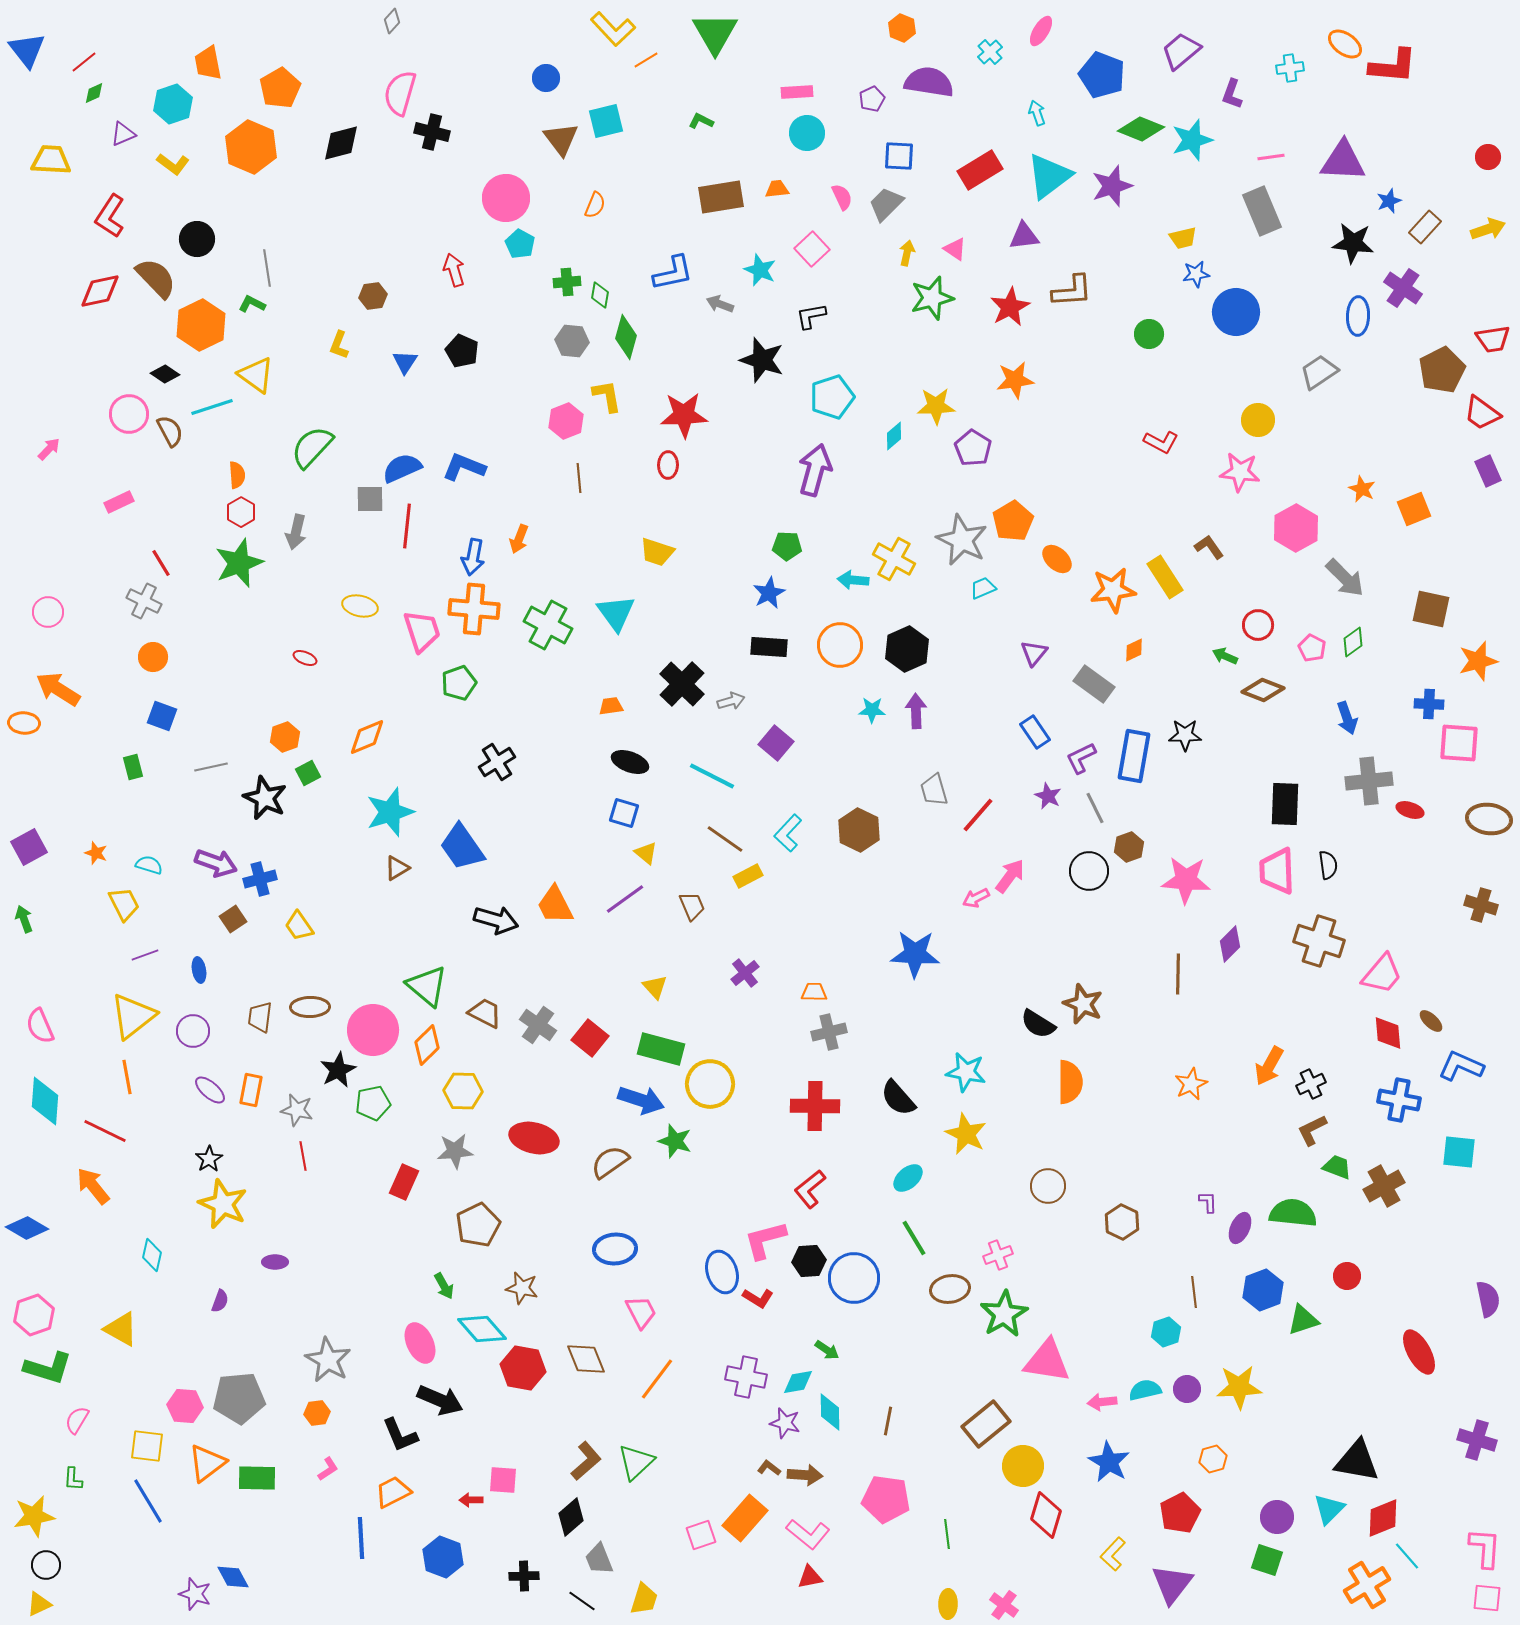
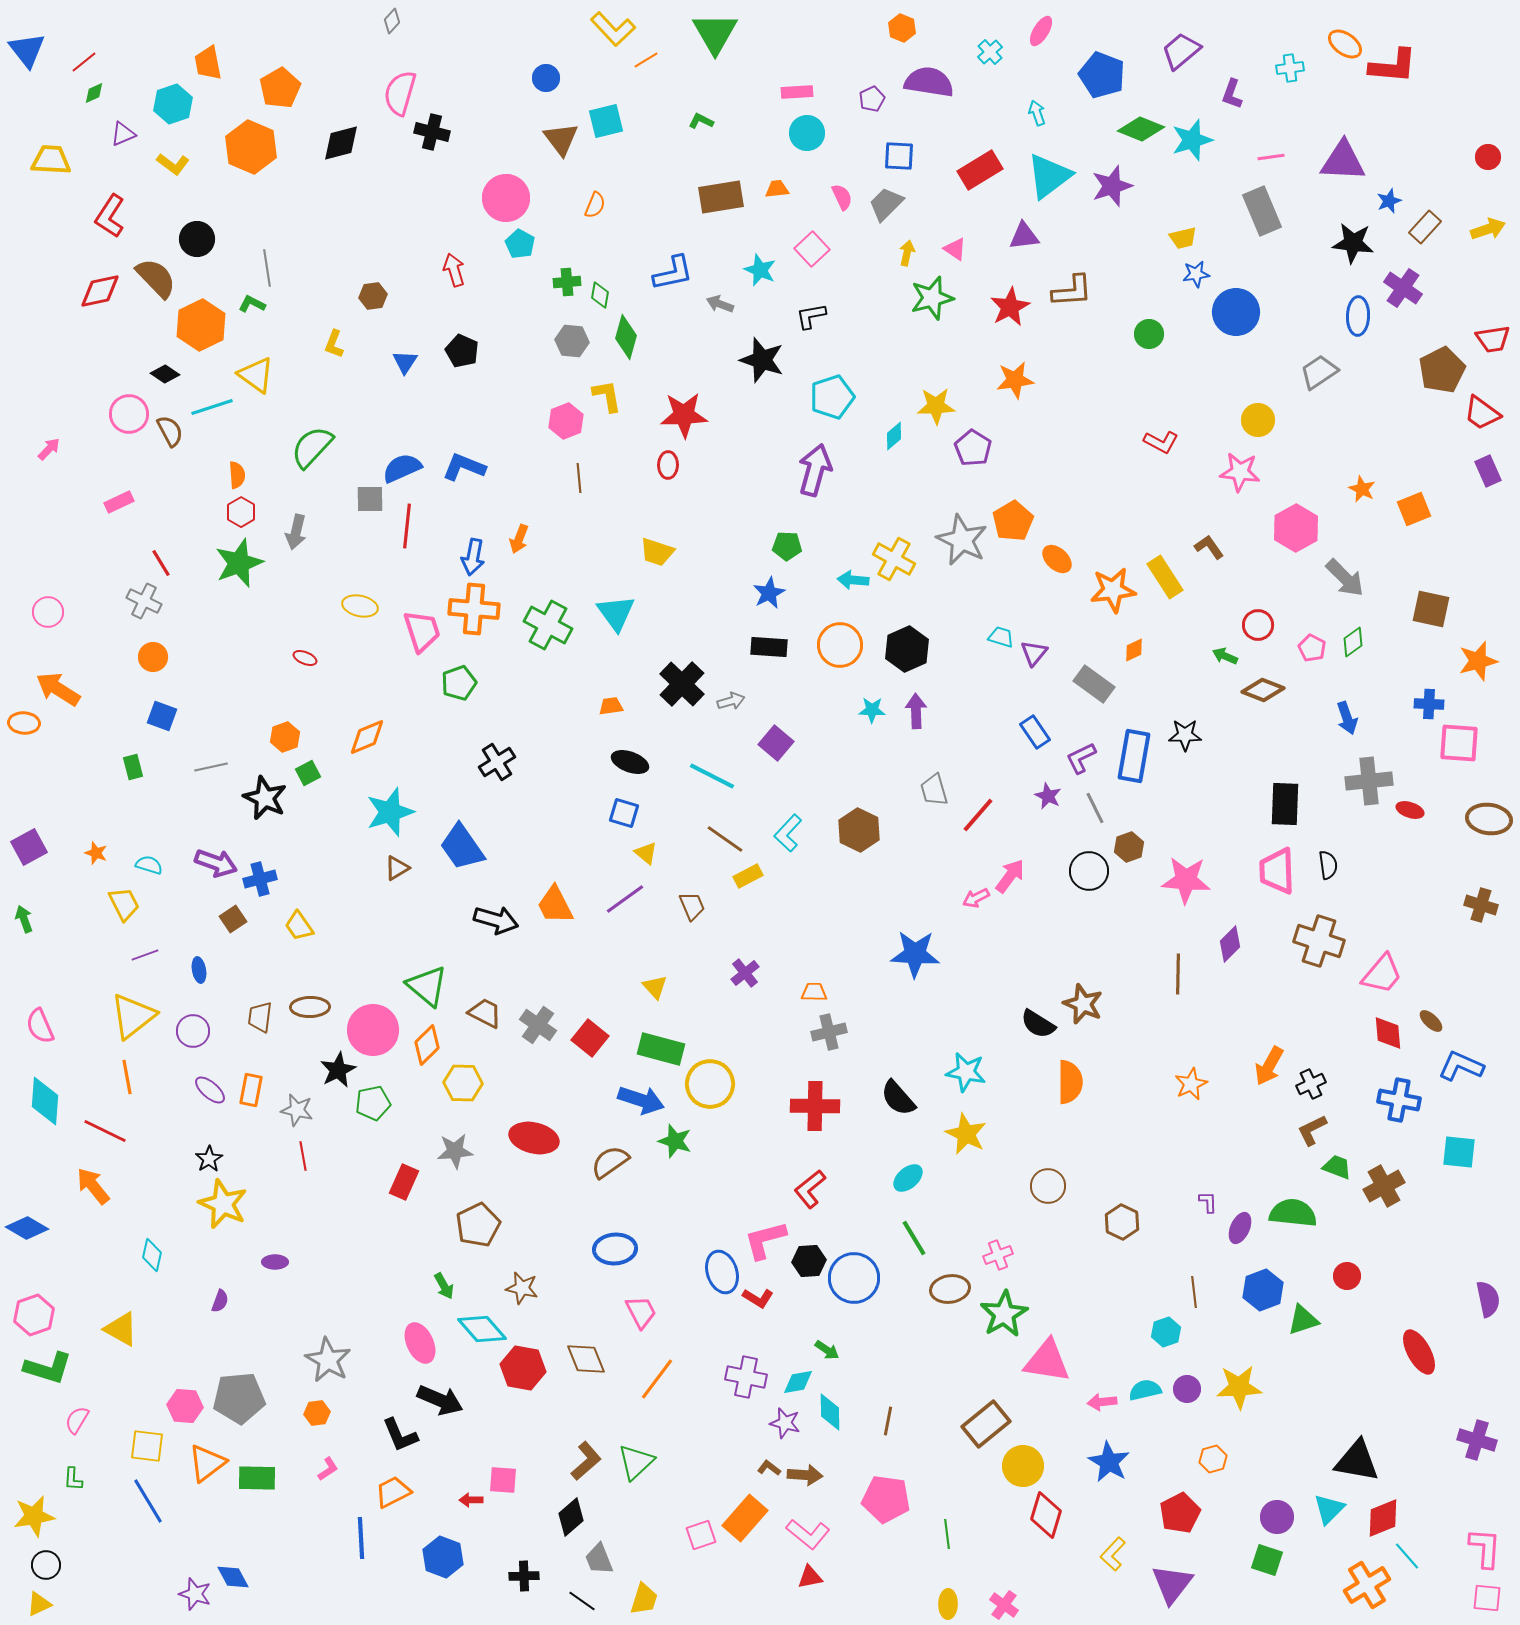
yellow L-shape at (339, 345): moved 5 px left, 1 px up
cyan trapezoid at (983, 588): moved 18 px right, 49 px down; rotated 40 degrees clockwise
yellow hexagon at (463, 1091): moved 8 px up
